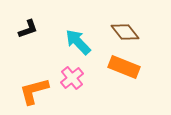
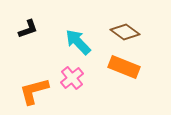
brown diamond: rotated 16 degrees counterclockwise
